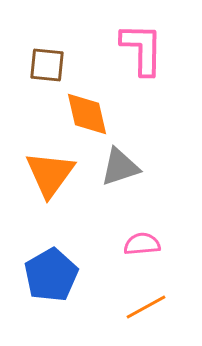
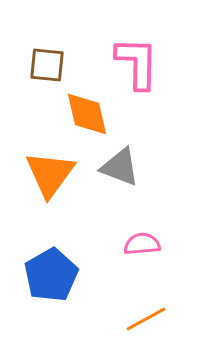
pink L-shape: moved 5 px left, 14 px down
gray triangle: rotated 39 degrees clockwise
orange line: moved 12 px down
